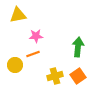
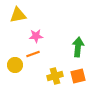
orange square: rotated 21 degrees clockwise
